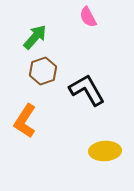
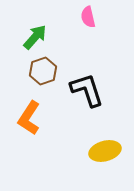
pink semicircle: rotated 15 degrees clockwise
black L-shape: rotated 12 degrees clockwise
orange L-shape: moved 4 px right, 3 px up
yellow ellipse: rotated 12 degrees counterclockwise
